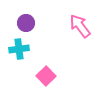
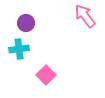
pink arrow: moved 5 px right, 10 px up
pink square: moved 1 px up
